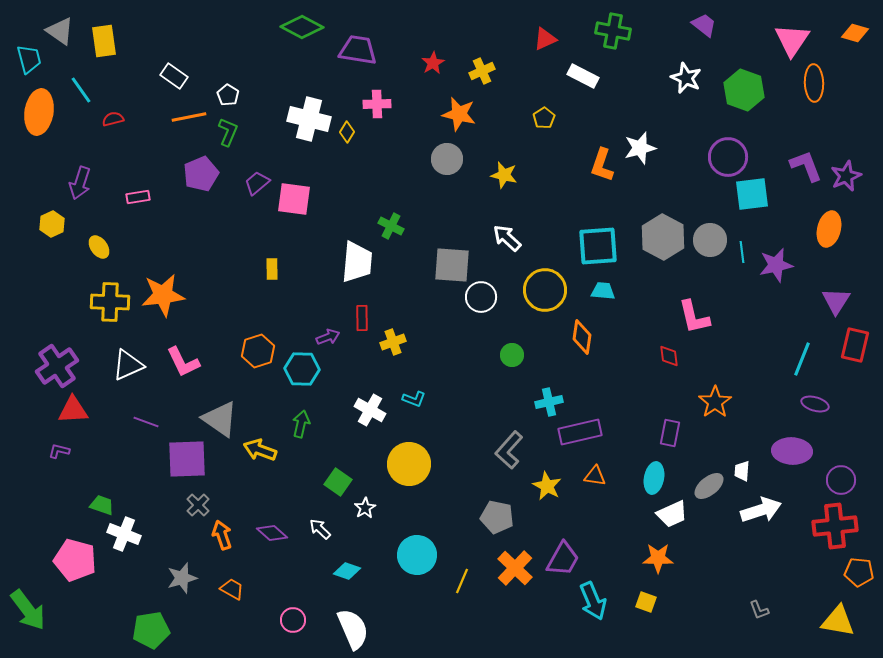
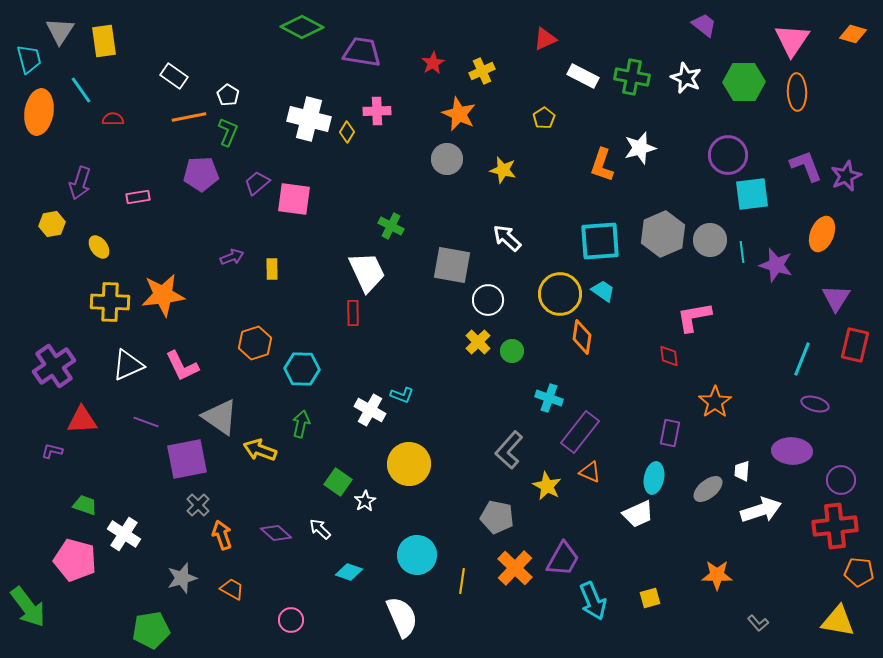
gray triangle at (60, 31): rotated 28 degrees clockwise
green cross at (613, 31): moved 19 px right, 46 px down
orange diamond at (855, 33): moved 2 px left, 1 px down
purple trapezoid at (358, 50): moved 4 px right, 2 px down
orange ellipse at (814, 83): moved 17 px left, 9 px down
green hexagon at (744, 90): moved 8 px up; rotated 21 degrees counterclockwise
pink cross at (377, 104): moved 7 px down
orange star at (459, 114): rotated 12 degrees clockwise
red semicircle at (113, 119): rotated 15 degrees clockwise
purple circle at (728, 157): moved 2 px up
purple pentagon at (201, 174): rotated 20 degrees clockwise
yellow star at (504, 175): moved 1 px left, 5 px up
yellow hexagon at (52, 224): rotated 15 degrees clockwise
orange ellipse at (829, 229): moved 7 px left, 5 px down; rotated 8 degrees clockwise
gray hexagon at (663, 237): moved 3 px up; rotated 9 degrees clockwise
cyan square at (598, 246): moved 2 px right, 5 px up
white trapezoid at (357, 262): moved 10 px right, 10 px down; rotated 30 degrees counterclockwise
gray square at (452, 265): rotated 6 degrees clockwise
purple star at (776, 265): rotated 28 degrees clockwise
yellow circle at (545, 290): moved 15 px right, 4 px down
cyan trapezoid at (603, 291): rotated 30 degrees clockwise
white circle at (481, 297): moved 7 px right, 3 px down
purple triangle at (836, 301): moved 3 px up
pink L-shape at (694, 317): rotated 93 degrees clockwise
red rectangle at (362, 318): moved 9 px left, 5 px up
purple arrow at (328, 337): moved 96 px left, 80 px up
yellow cross at (393, 342): moved 85 px right; rotated 25 degrees counterclockwise
orange hexagon at (258, 351): moved 3 px left, 8 px up
green circle at (512, 355): moved 4 px up
pink L-shape at (183, 362): moved 1 px left, 4 px down
purple cross at (57, 366): moved 3 px left
cyan L-shape at (414, 399): moved 12 px left, 4 px up
cyan cross at (549, 402): moved 4 px up; rotated 32 degrees clockwise
red triangle at (73, 410): moved 9 px right, 10 px down
gray triangle at (220, 419): moved 2 px up
purple rectangle at (580, 432): rotated 39 degrees counterclockwise
purple L-shape at (59, 451): moved 7 px left
purple square at (187, 459): rotated 9 degrees counterclockwise
orange triangle at (595, 476): moved 5 px left, 4 px up; rotated 15 degrees clockwise
gray ellipse at (709, 486): moved 1 px left, 3 px down
green trapezoid at (102, 505): moved 17 px left
white star at (365, 508): moved 7 px up
white trapezoid at (672, 514): moved 34 px left
purple diamond at (272, 533): moved 4 px right
white cross at (124, 534): rotated 12 degrees clockwise
orange star at (658, 558): moved 59 px right, 17 px down
cyan diamond at (347, 571): moved 2 px right, 1 px down
yellow line at (462, 581): rotated 15 degrees counterclockwise
yellow square at (646, 602): moved 4 px right, 4 px up; rotated 35 degrees counterclockwise
green arrow at (28, 610): moved 3 px up
gray L-shape at (759, 610): moved 1 px left, 13 px down; rotated 20 degrees counterclockwise
pink circle at (293, 620): moved 2 px left
white semicircle at (353, 629): moved 49 px right, 12 px up
